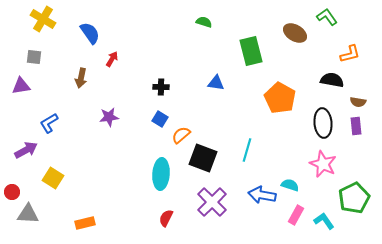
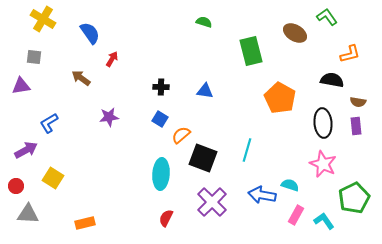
brown arrow: rotated 114 degrees clockwise
blue triangle: moved 11 px left, 8 px down
red circle: moved 4 px right, 6 px up
